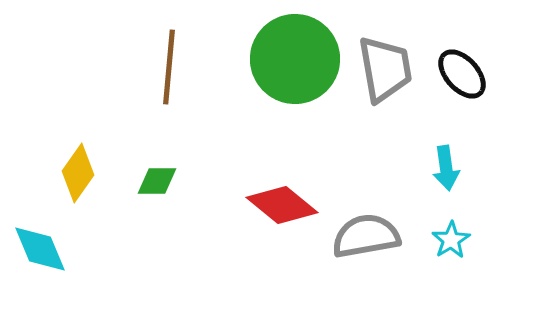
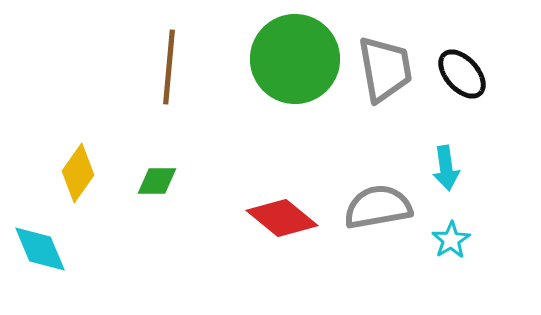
red diamond: moved 13 px down
gray semicircle: moved 12 px right, 29 px up
